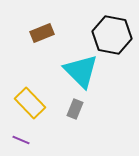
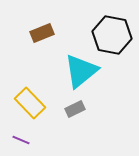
cyan triangle: rotated 36 degrees clockwise
gray rectangle: rotated 42 degrees clockwise
